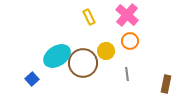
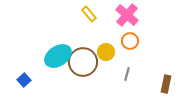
yellow rectangle: moved 3 px up; rotated 14 degrees counterclockwise
yellow circle: moved 1 px down
cyan ellipse: moved 1 px right
brown circle: moved 1 px up
gray line: rotated 24 degrees clockwise
blue square: moved 8 px left, 1 px down
